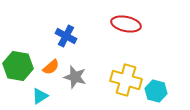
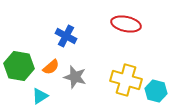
green hexagon: moved 1 px right
